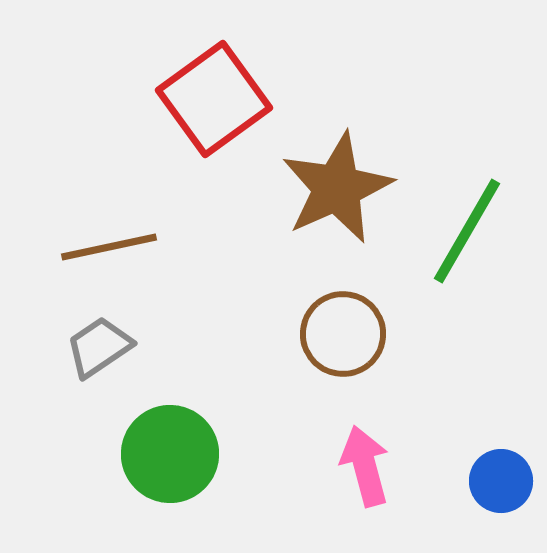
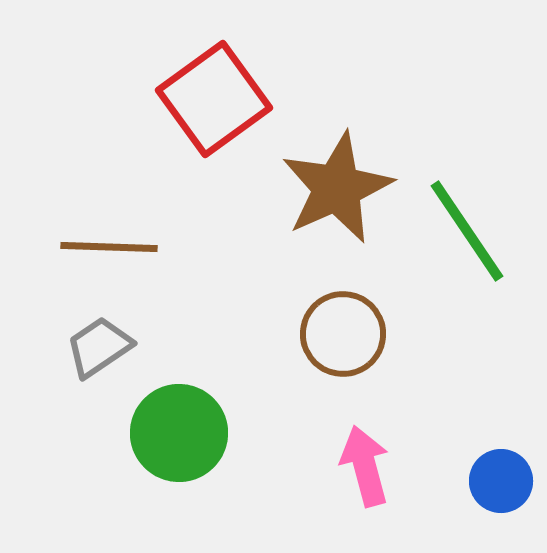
green line: rotated 64 degrees counterclockwise
brown line: rotated 14 degrees clockwise
green circle: moved 9 px right, 21 px up
